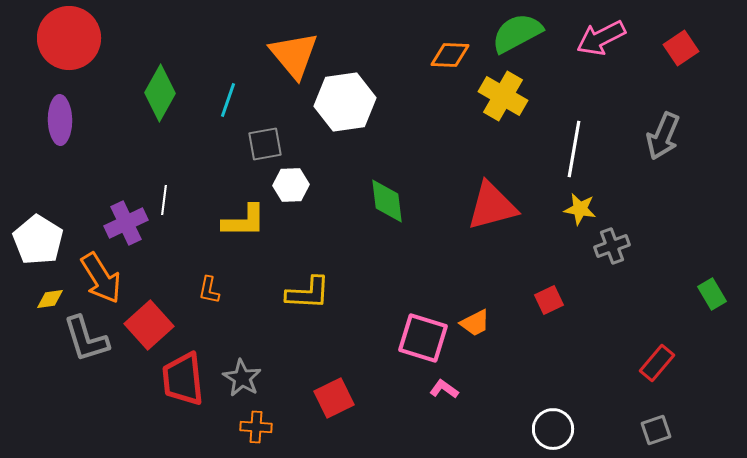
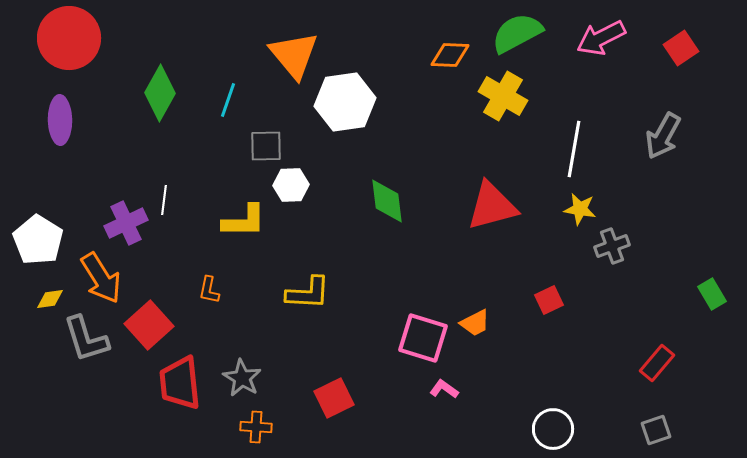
gray arrow at (663, 136): rotated 6 degrees clockwise
gray square at (265, 144): moved 1 px right, 2 px down; rotated 9 degrees clockwise
red trapezoid at (183, 379): moved 3 px left, 4 px down
